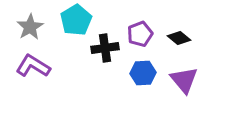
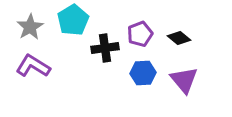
cyan pentagon: moved 3 px left
